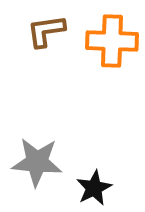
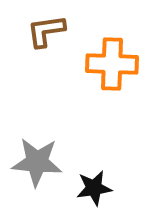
orange cross: moved 23 px down
black star: rotated 18 degrees clockwise
